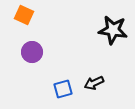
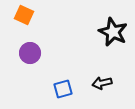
black star: moved 2 px down; rotated 16 degrees clockwise
purple circle: moved 2 px left, 1 px down
black arrow: moved 8 px right; rotated 12 degrees clockwise
